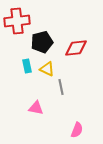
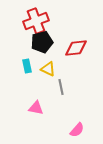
red cross: moved 19 px right; rotated 15 degrees counterclockwise
yellow triangle: moved 1 px right
pink semicircle: rotated 21 degrees clockwise
